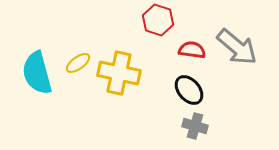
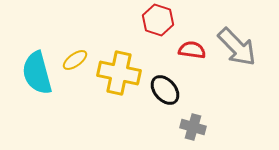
gray arrow: rotated 6 degrees clockwise
yellow ellipse: moved 3 px left, 3 px up
black ellipse: moved 24 px left
gray cross: moved 2 px left, 1 px down
